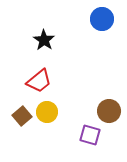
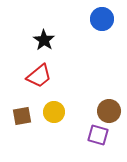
red trapezoid: moved 5 px up
yellow circle: moved 7 px right
brown square: rotated 30 degrees clockwise
purple square: moved 8 px right
